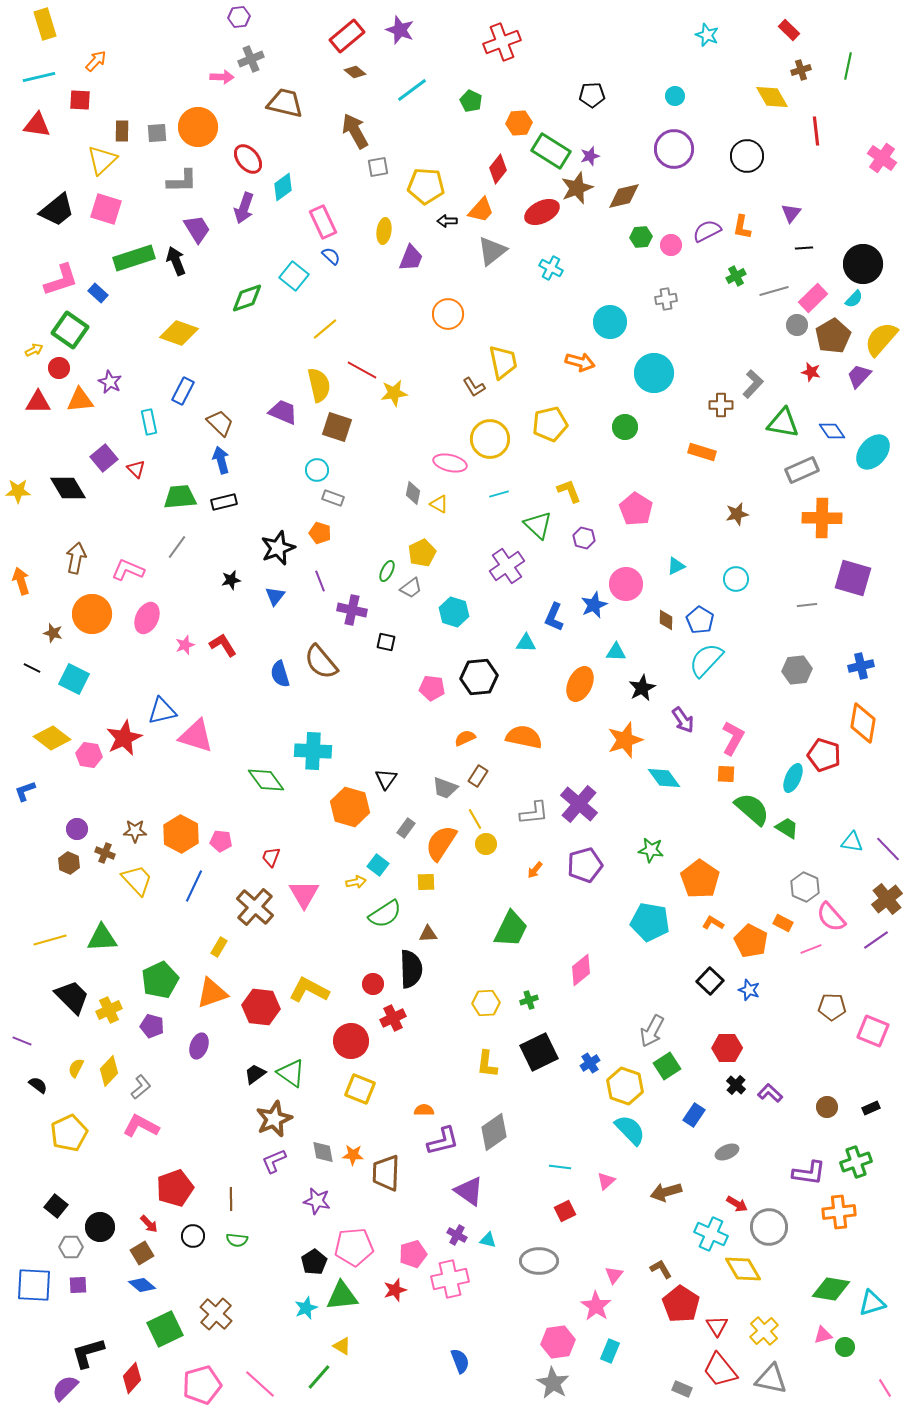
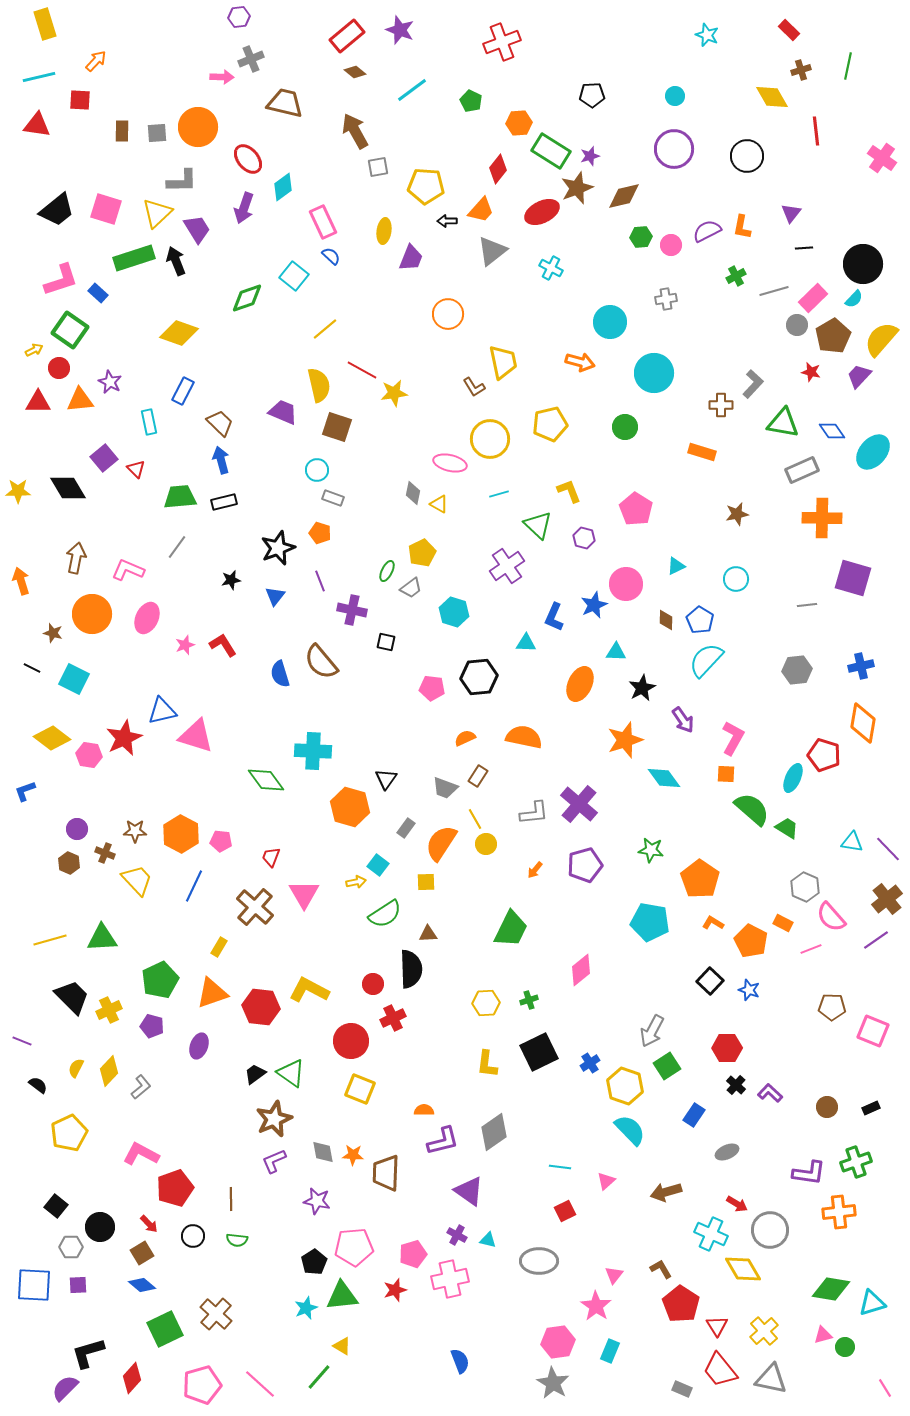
yellow triangle at (102, 160): moved 55 px right, 53 px down
pink L-shape at (141, 1126): moved 28 px down
gray circle at (769, 1227): moved 1 px right, 3 px down
